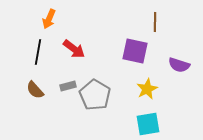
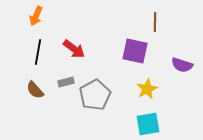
orange arrow: moved 13 px left, 3 px up
purple semicircle: moved 3 px right
gray rectangle: moved 2 px left, 4 px up
gray pentagon: rotated 12 degrees clockwise
